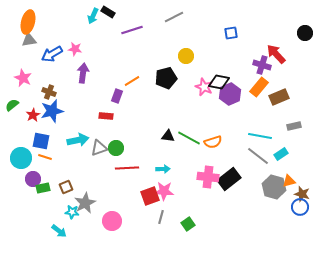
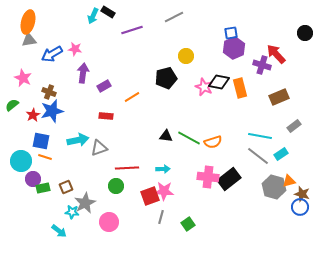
orange line at (132, 81): moved 16 px down
orange rectangle at (259, 87): moved 19 px left, 1 px down; rotated 54 degrees counterclockwise
purple hexagon at (230, 94): moved 4 px right, 46 px up
purple rectangle at (117, 96): moved 13 px left, 10 px up; rotated 40 degrees clockwise
gray rectangle at (294, 126): rotated 24 degrees counterclockwise
black triangle at (168, 136): moved 2 px left
green circle at (116, 148): moved 38 px down
cyan circle at (21, 158): moved 3 px down
pink circle at (112, 221): moved 3 px left, 1 px down
